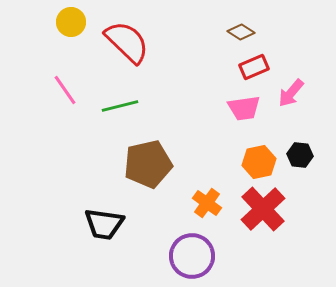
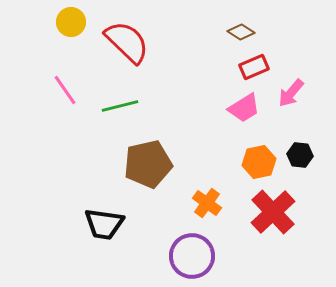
pink trapezoid: rotated 24 degrees counterclockwise
red cross: moved 10 px right, 3 px down
